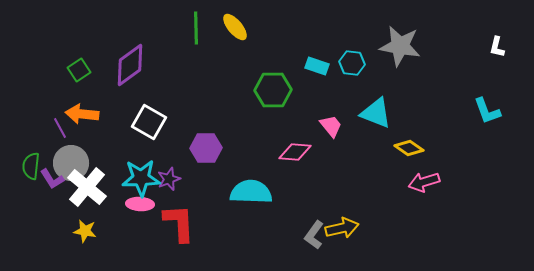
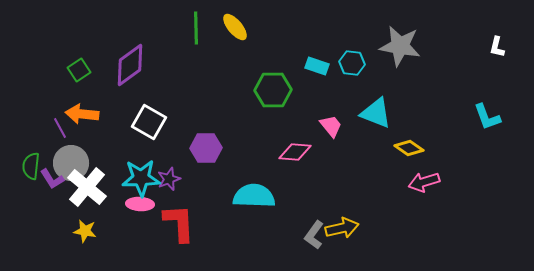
cyan L-shape: moved 6 px down
cyan semicircle: moved 3 px right, 4 px down
